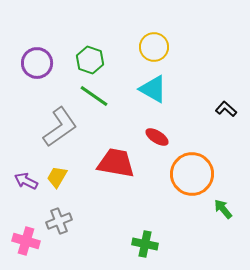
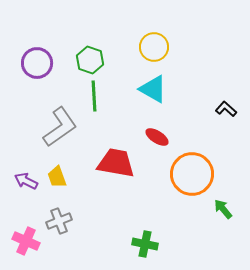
green line: rotated 52 degrees clockwise
yellow trapezoid: rotated 50 degrees counterclockwise
pink cross: rotated 8 degrees clockwise
